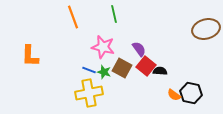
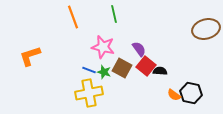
orange L-shape: rotated 70 degrees clockwise
